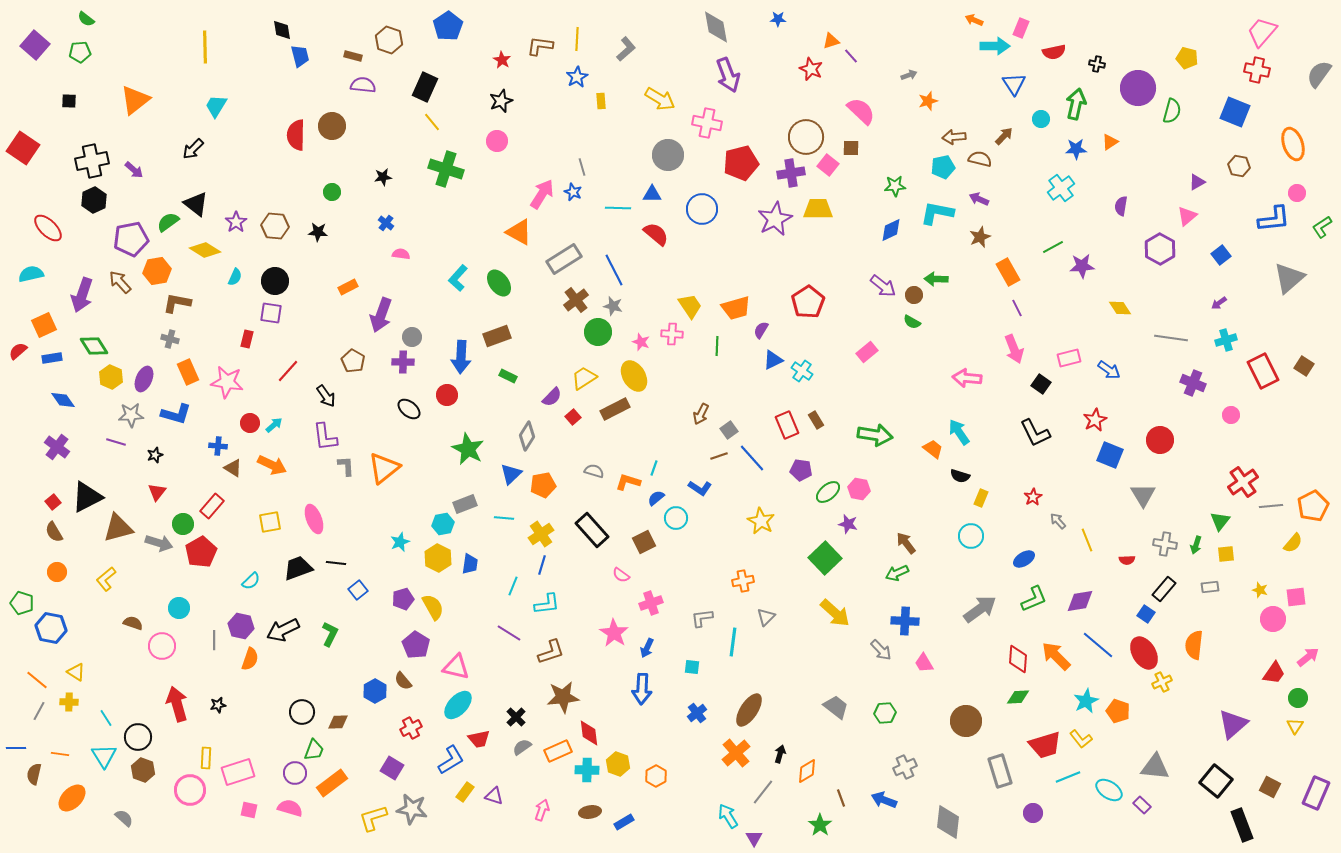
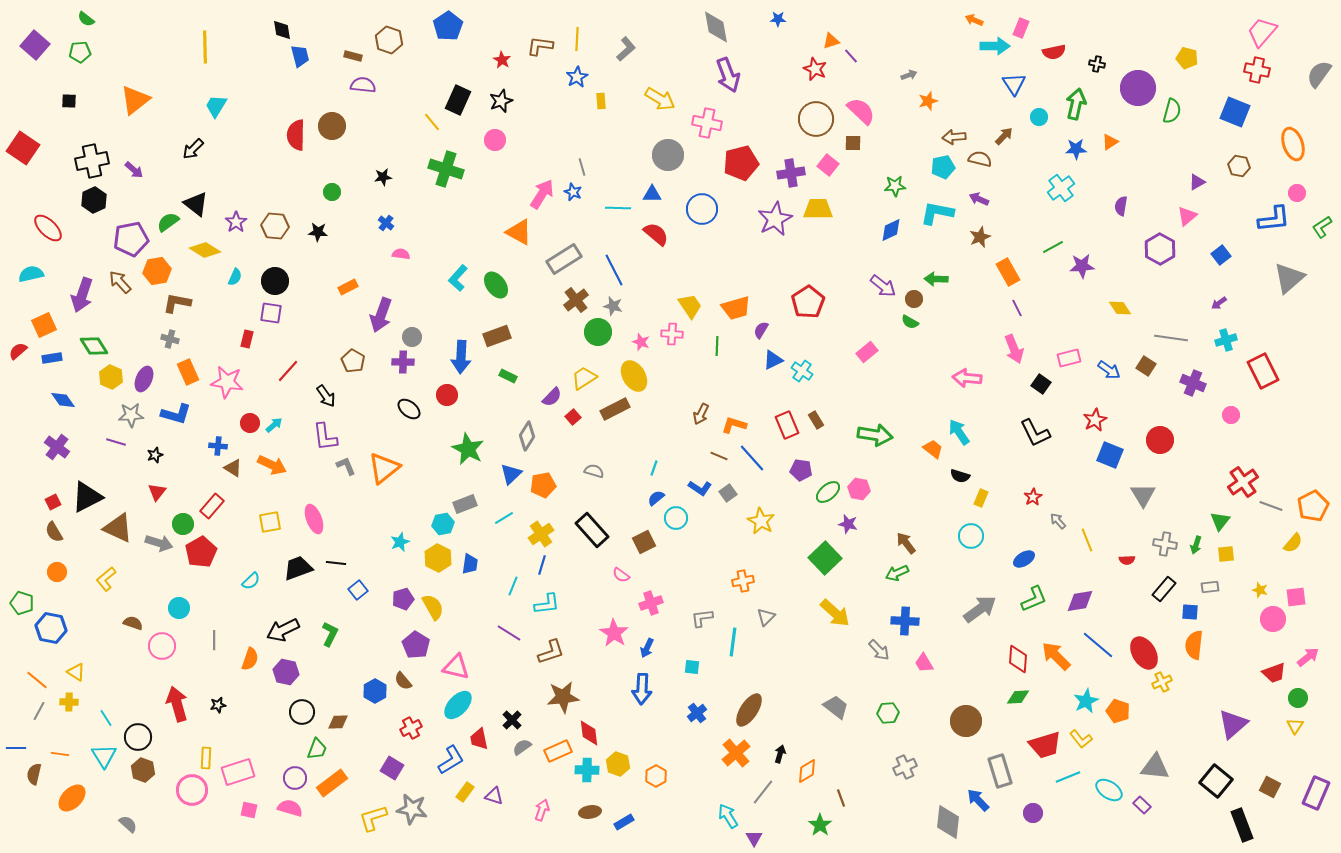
red star at (811, 69): moved 4 px right
black rectangle at (425, 87): moved 33 px right, 13 px down
cyan circle at (1041, 119): moved 2 px left, 2 px up
brown circle at (806, 137): moved 10 px right, 18 px up
pink circle at (497, 141): moved 2 px left, 1 px up
brown square at (851, 148): moved 2 px right, 5 px up
green ellipse at (499, 283): moved 3 px left, 2 px down
brown circle at (914, 295): moved 4 px down
green semicircle at (912, 322): moved 2 px left
brown square at (1304, 366): moved 158 px left
gray square at (729, 430): moved 1 px left, 63 px down
brown line at (719, 456): rotated 42 degrees clockwise
gray L-shape at (346, 466): rotated 20 degrees counterclockwise
orange L-shape at (628, 482): moved 106 px right, 57 px up
red square at (53, 502): rotated 14 degrees clockwise
gray line at (1271, 506): rotated 25 degrees clockwise
cyan line at (504, 518): rotated 36 degrees counterclockwise
brown triangle at (118, 528): rotated 40 degrees clockwise
blue square at (1146, 614): moved 44 px right, 2 px up; rotated 30 degrees counterclockwise
purple hexagon at (241, 626): moved 45 px right, 46 px down
gray arrow at (881, 650): moved 2 px left
red trapezoid at (1274, 673): rotated 35 degrees clockwise
green hexagon at (885, 713): moved 3 px right
black cross at (516, 717): moved 4 px left, 3 px down
red trapezoid at (479, 739): rotated 90 degrees clockwise
green trapezoid at (314, 750): moved 3 px right, 1 px up
purple circle at (295, 773): moved 5 px down
pink circle at (190, 790): moved 2 px right
blue arrow at (884, 800): moved 94 px right; rotated 25 degrees clockwise
gray semicircle at (124, 818): moved 4 px right, 6 px down
